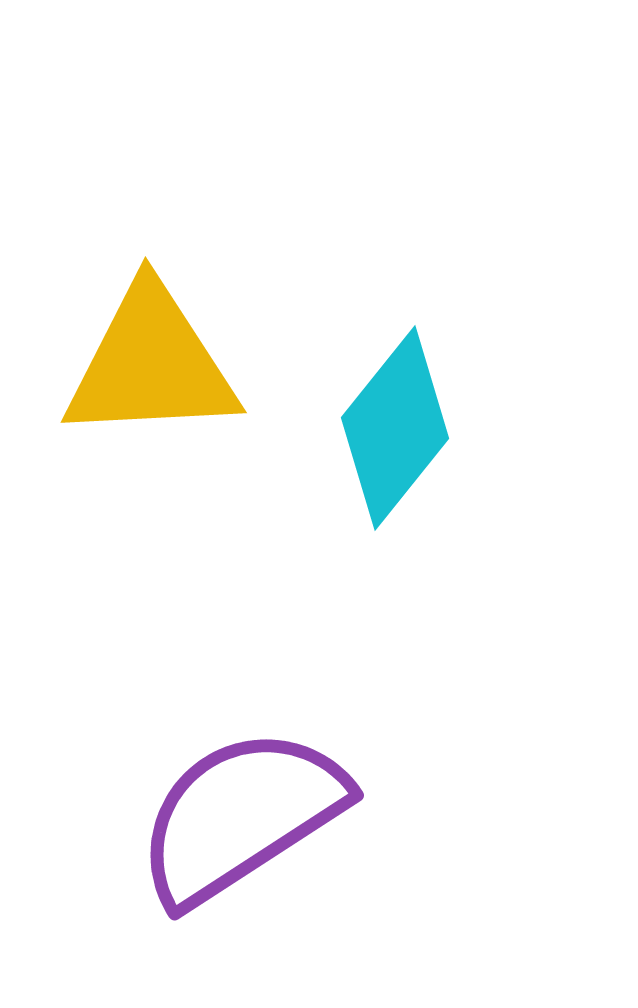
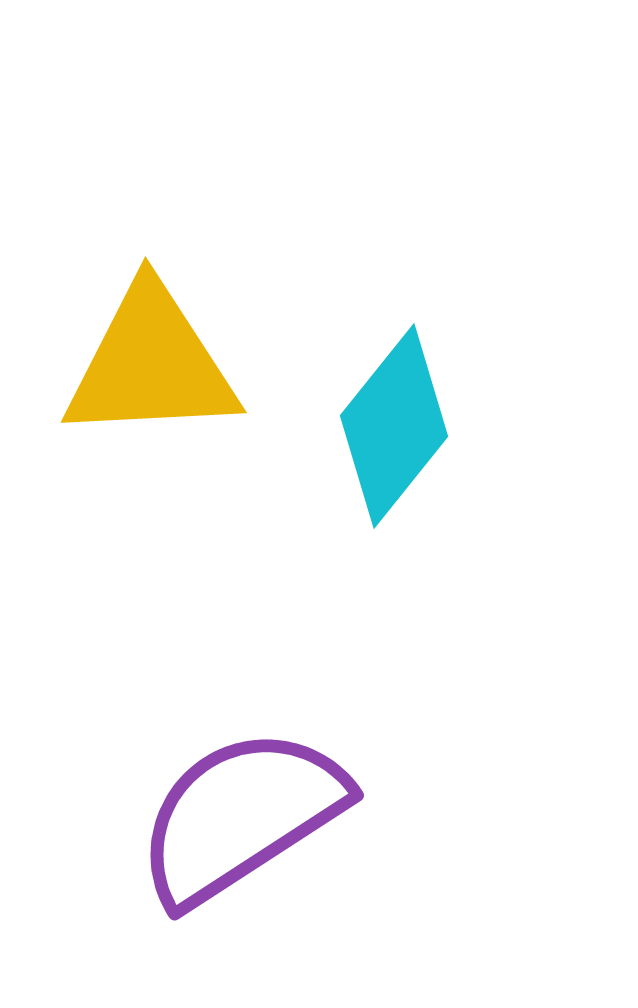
cyan diamond: moved 1 px left, 2 px up
